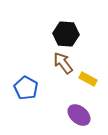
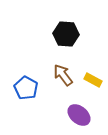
brown arrow: moved 12 px down
yellow rectangle: moved 5 px right, 1 px down
